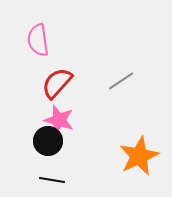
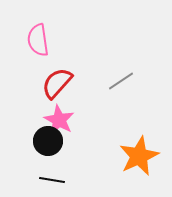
pink star: rotated 12 degrees clockwise
